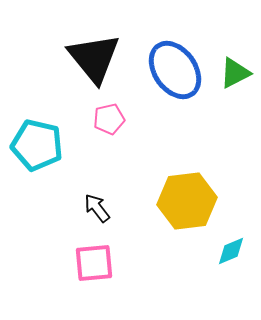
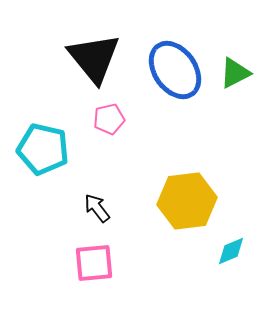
cyan pentagon: moved 6 px right, 4 px down
